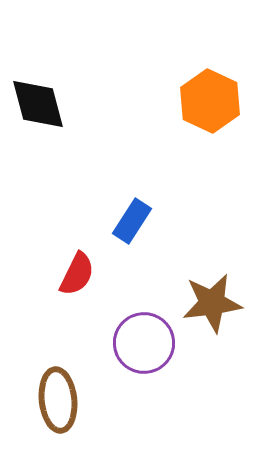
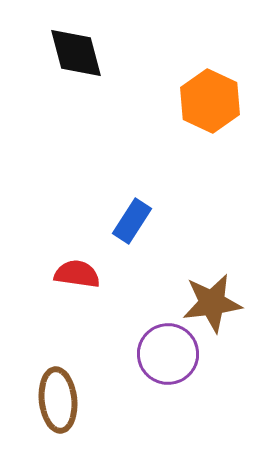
black diamond: moved 38 px right, 51 px up
red semicircle: rotated 108 degrees counterclockwise
purple circle: moved 24 px right, 11 px down
